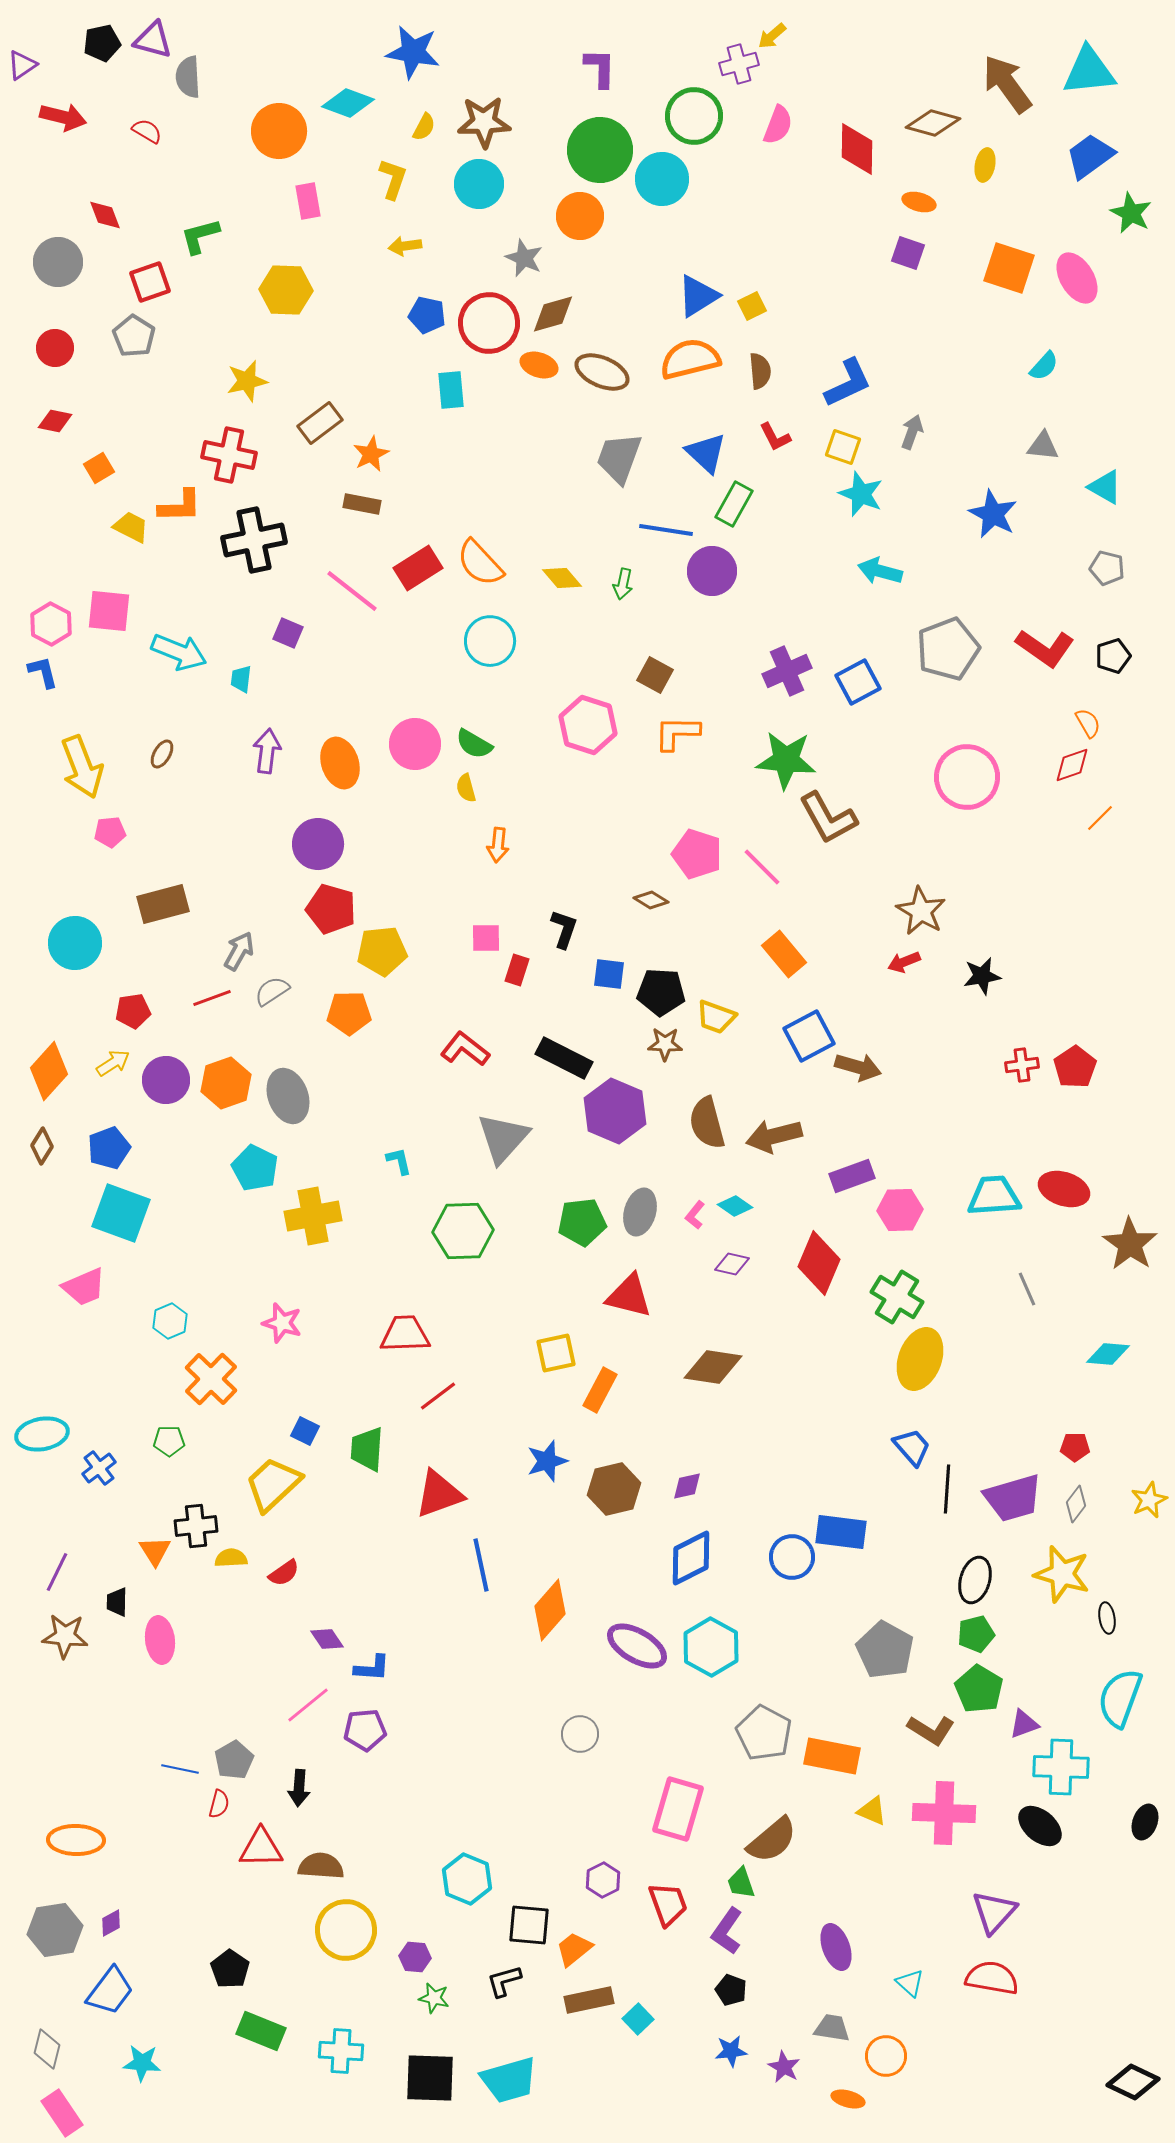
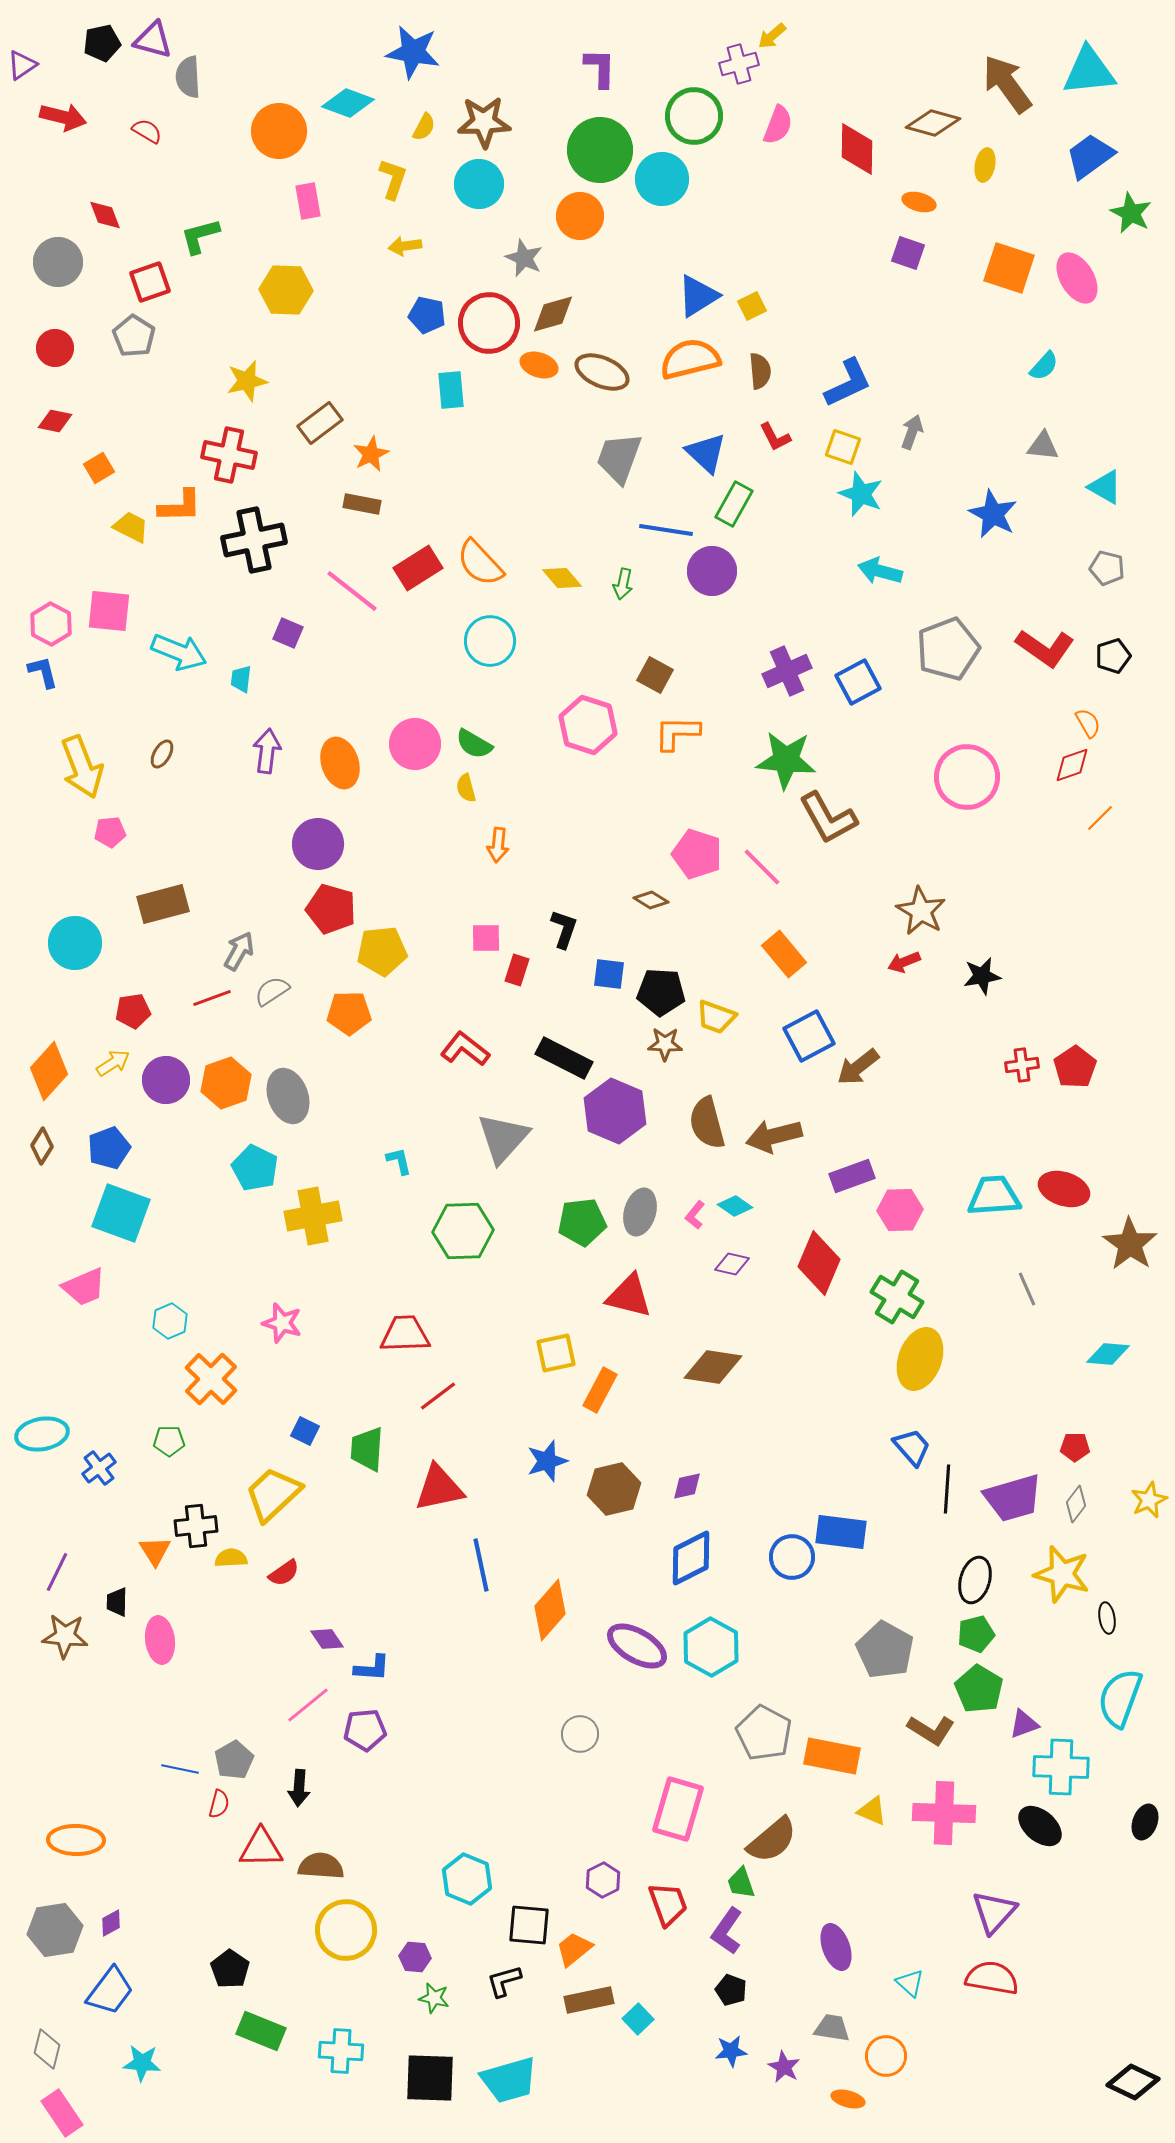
brown arrow at (858, 1067): rotated 126 degrees clockwise
yellow trapezoid at (273, 1484): moved 10 px down
red triangle at (439, 1494): moved 6 px up; rotated 8 degrees clockwise
